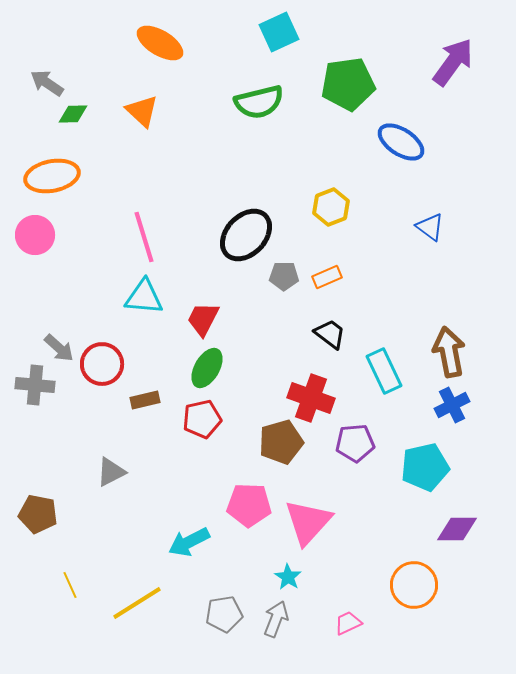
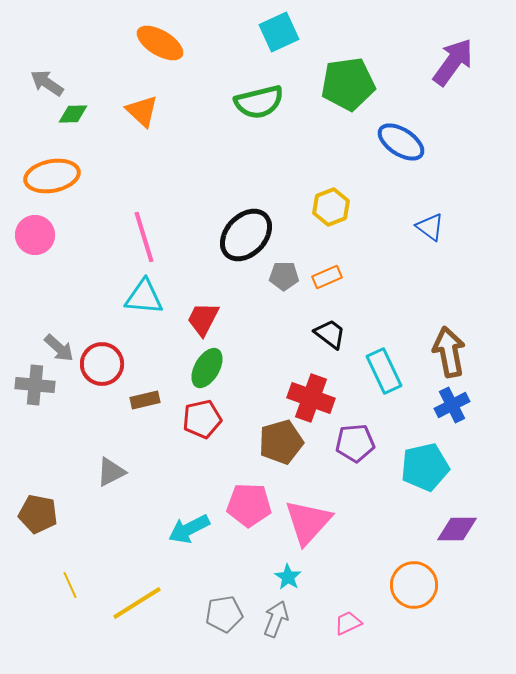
cyan arrow at (189, 542): moved 13 px up
